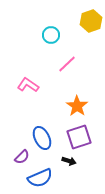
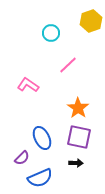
cyan circle: moved 2 px up
pink line: moved 1 px right, 1 px down
orange star: moved 1 px right, 2 px down
purple square: rotated 30 degrees clockwise
purple semicircle: moved 1 px down
black arrow: moved 7 px right, 2 px down; rotated 16 degrees counterclockwise
